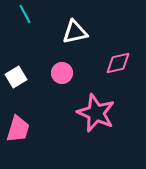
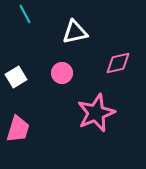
pink star: rotated 27 degrees clockwise
